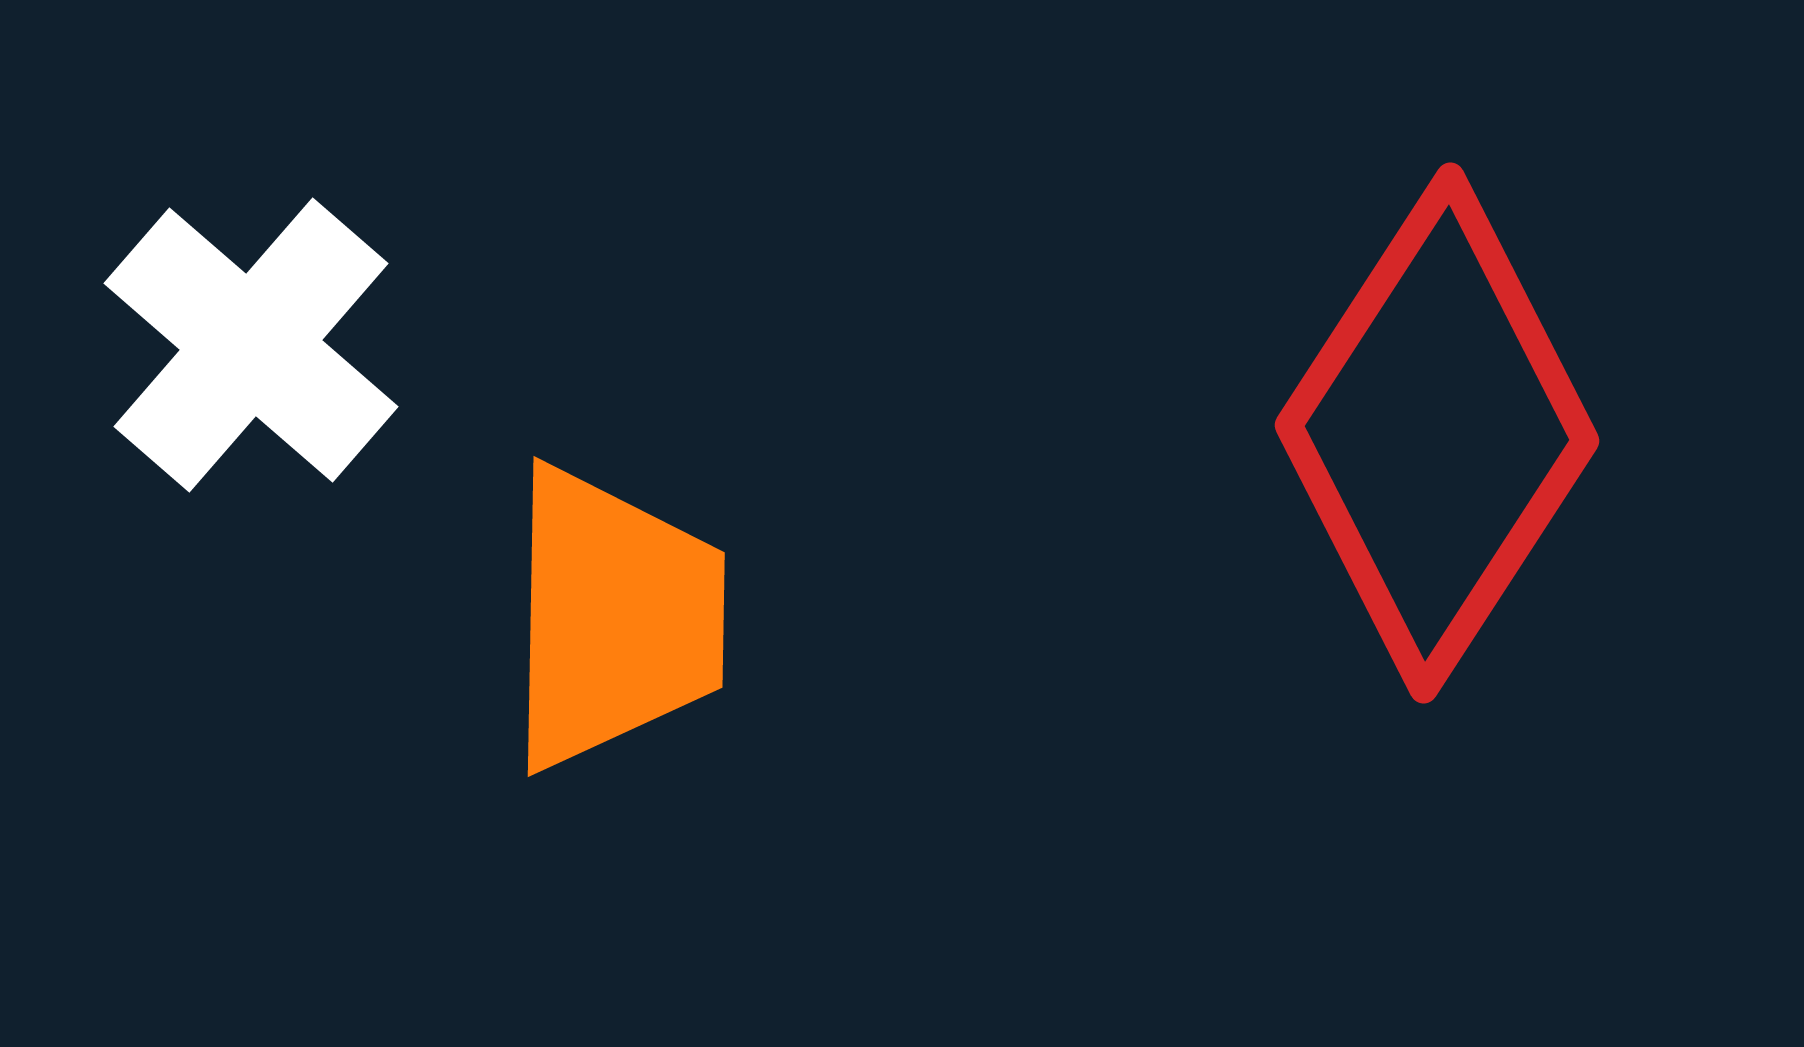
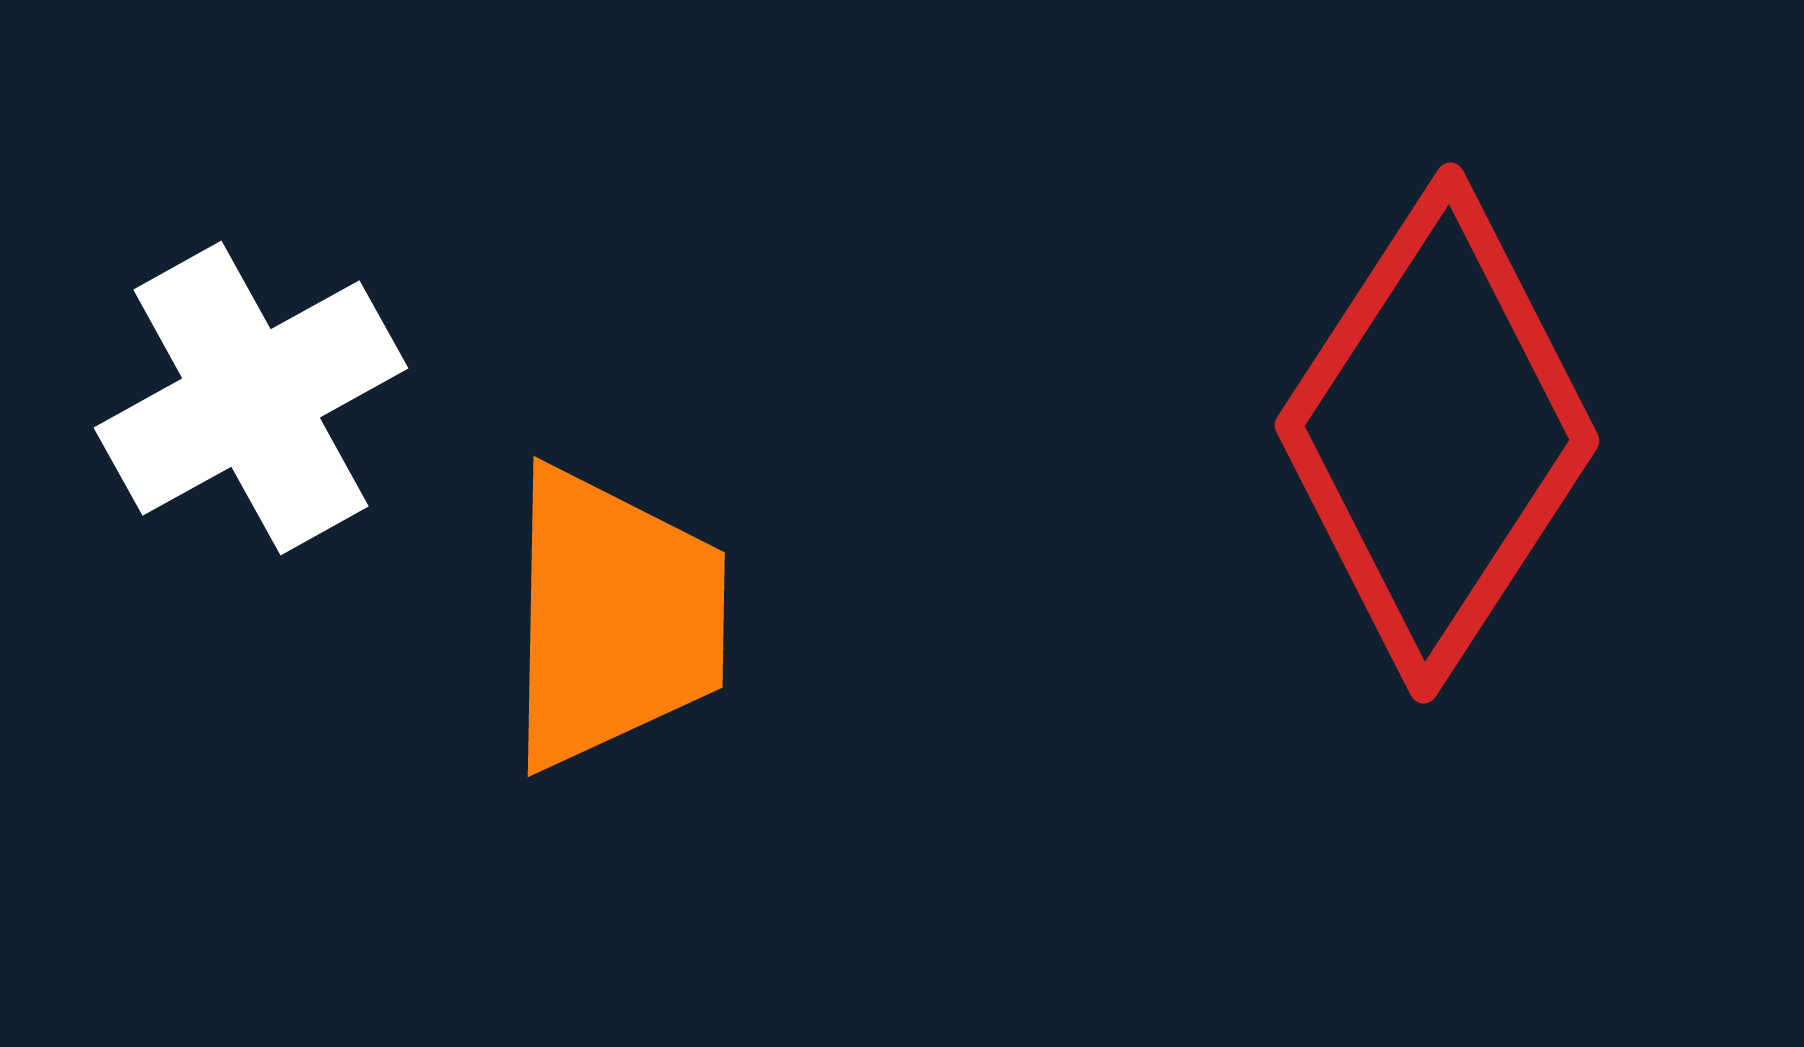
white cross: moved 53 px down; rotated 20 degrees clockwise
